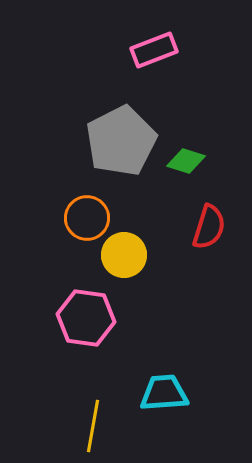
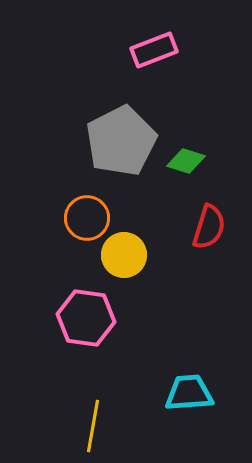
cyan trapezoid: moved 25 px right
